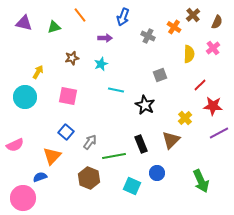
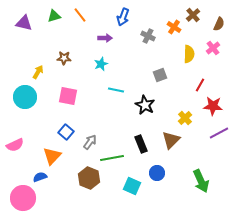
brown semicircle: moved 2 px right, 2 px down
green triangle: moved 11 px up
brown star: moved 8 px left; rotated 16 degrees clockwise
red line: rotated 16 degrees counterclockwise
green line: moved 2 px left, 2 px down
